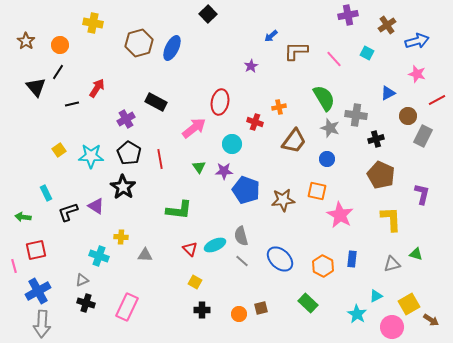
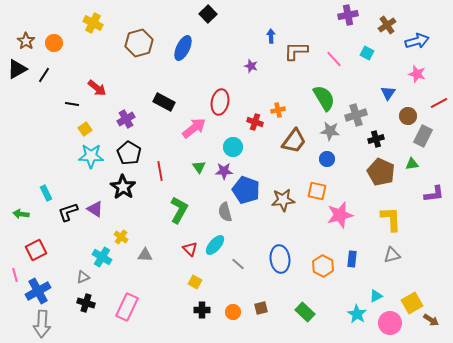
yellow cross at (93, 23): rotated 18 degrees clockwise
blue arrow at (271, 36): rotated 128 degrees clockwise
orange circle at (60, 45): moved 6 px left, 2 px up
blue ellipse at (172, 48): moved 11 px right
purple star at (251, 66): rotated 24 degrees counterclockwise
black line at (58, 72): moved 14 px left, 3 px down
black triangle at (36, 87): moved 19 px left, 18 px up; rotated 40 degrees clockwise
red arrow at (97, 88): rotated 96 degrees clockwise
blue triangle at (388, 93): rotated 28 degrees counterclockwise
red line at (437, 100): moved 2 px right, 3 px down
black rectangle at (156, 102): moved 8 px right
black line at (72, 104): rotated 24 degrees clockwise
orange cross at (279, 107): moved 1 px left, 3 px down
gray cross at (356, 115): rotated 25 degrees counterclockwise
gray star at (330, 128): moved 3 px down; rotated 12 degrees counterclockwise
cyan circle at (232, 144): moved 1 px right, 3 px down
yellow square at (59, 150): moved 26 px right, 21 px up
red line at (160, 159): moved 12 px down
brown pentagon at (381, 175): moved 3 px up
purple L-shape at (422, 194): moved 12 px right; rotated 70 degrees clockwise
purple triangle at (96, 206): moved 1 px left, 3 px down
green L-shape at (179, 210): rotated 68 degrees counterclockwise
pink star at (340, 215): rotated 28 degrees clockwise
green arrow at (23, 217): moved 2 px left, 3 px up
gray semicircle at (241, 236): moved 16 px left, 24 px up
yellow cross at (121, 237): rotated 32 degrees clockwise
cyan ellipse at (215, 245): rotated 25 degrees counterclockwise
red square at (36, 250): rotated 15 degrees counterclockwise
green triangle at (416, 254): moved 4 px left, 90 px up; rotated 24 degrees counterclockwise
cyan cross at (99, 256): moved 3 px right, 1 px down; rotated 12 degrees clockwise
blue ellipse at (280, 259): rotated 40 degrees clockwise
gray line at (242, 261): moved 4 px left, 3 px down
gray triangle at (392, 264): moved 9 px up
pink line at (14, 266): moved 1 px right, 9 px down
gray triangle at (82, 280): moved 1 px right, 3 px up
green rectangle at (308, 303): moved 3 px left, 9 px down
yellow square at (409, 304): moved 3 px right, 1 px up
orange circle at (239, 314): moved 6 px left, 2 px up
pink circle at (392, 327): moved 2 px left, 4 px up
